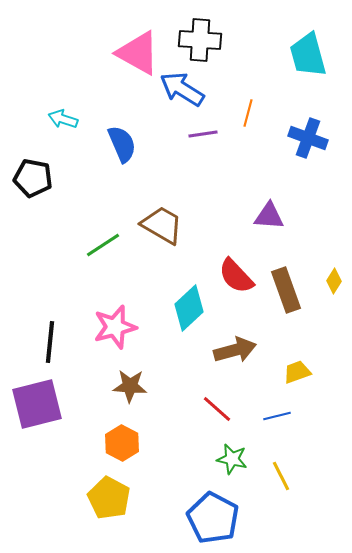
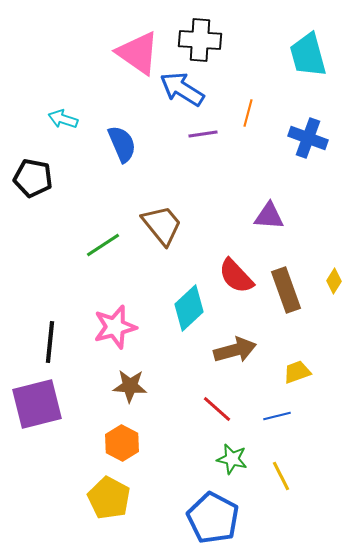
pink triangle: rotated 6 degrees clockwise
brown trapezoid: rotated 21 degrees clockwise
